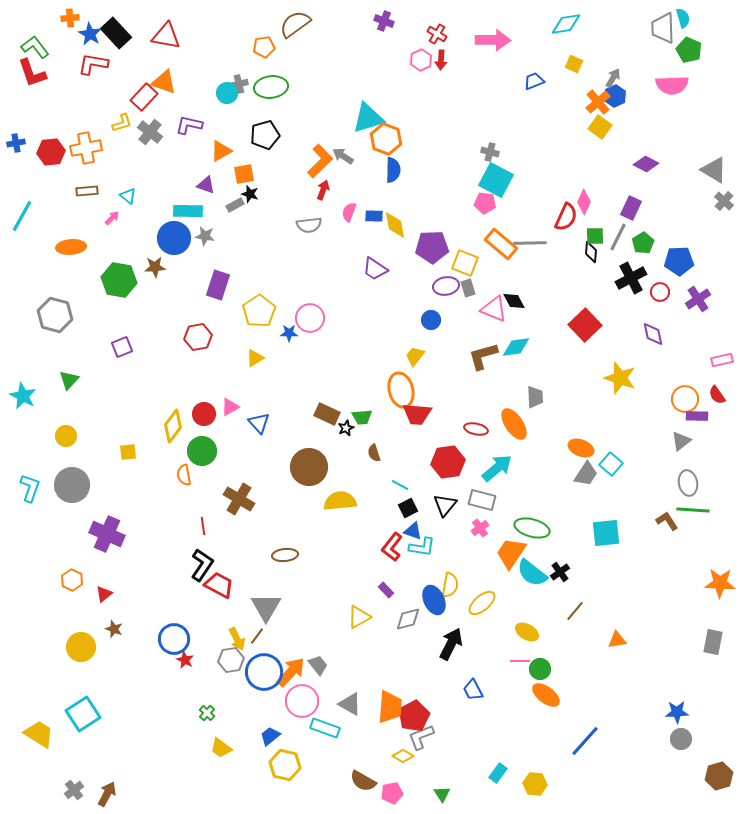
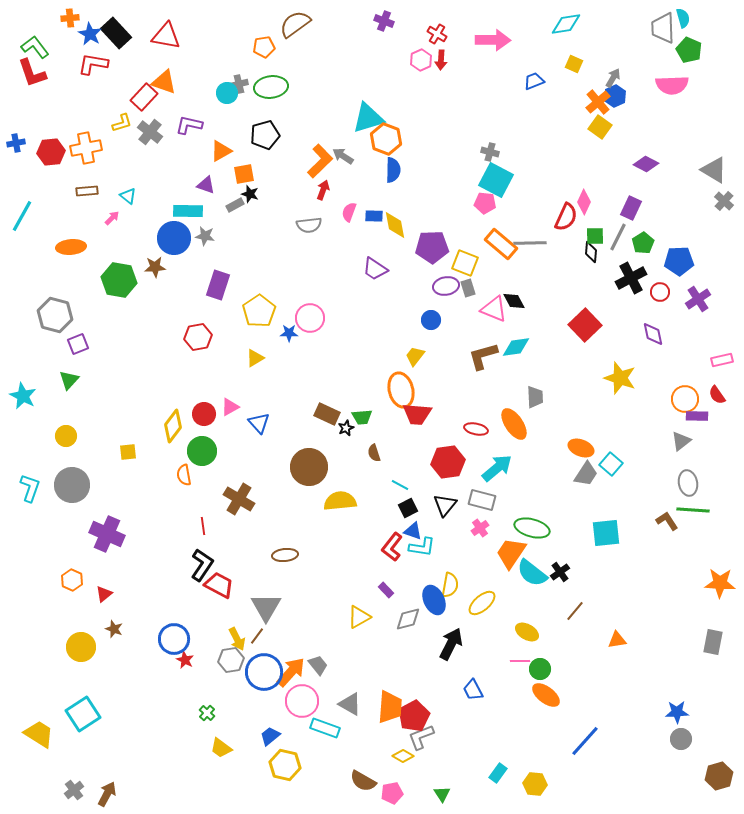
purple square at (122, 347): moved 44 px left, 3 px up
